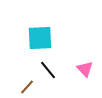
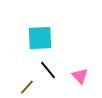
pink triangle: moved 5 px left, 7 px down
